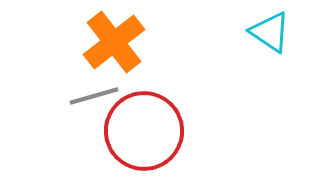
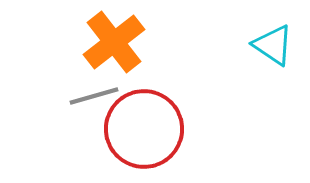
cyan triangle: moved 3 px right, 13 px down
red circle: moved 2 px up
